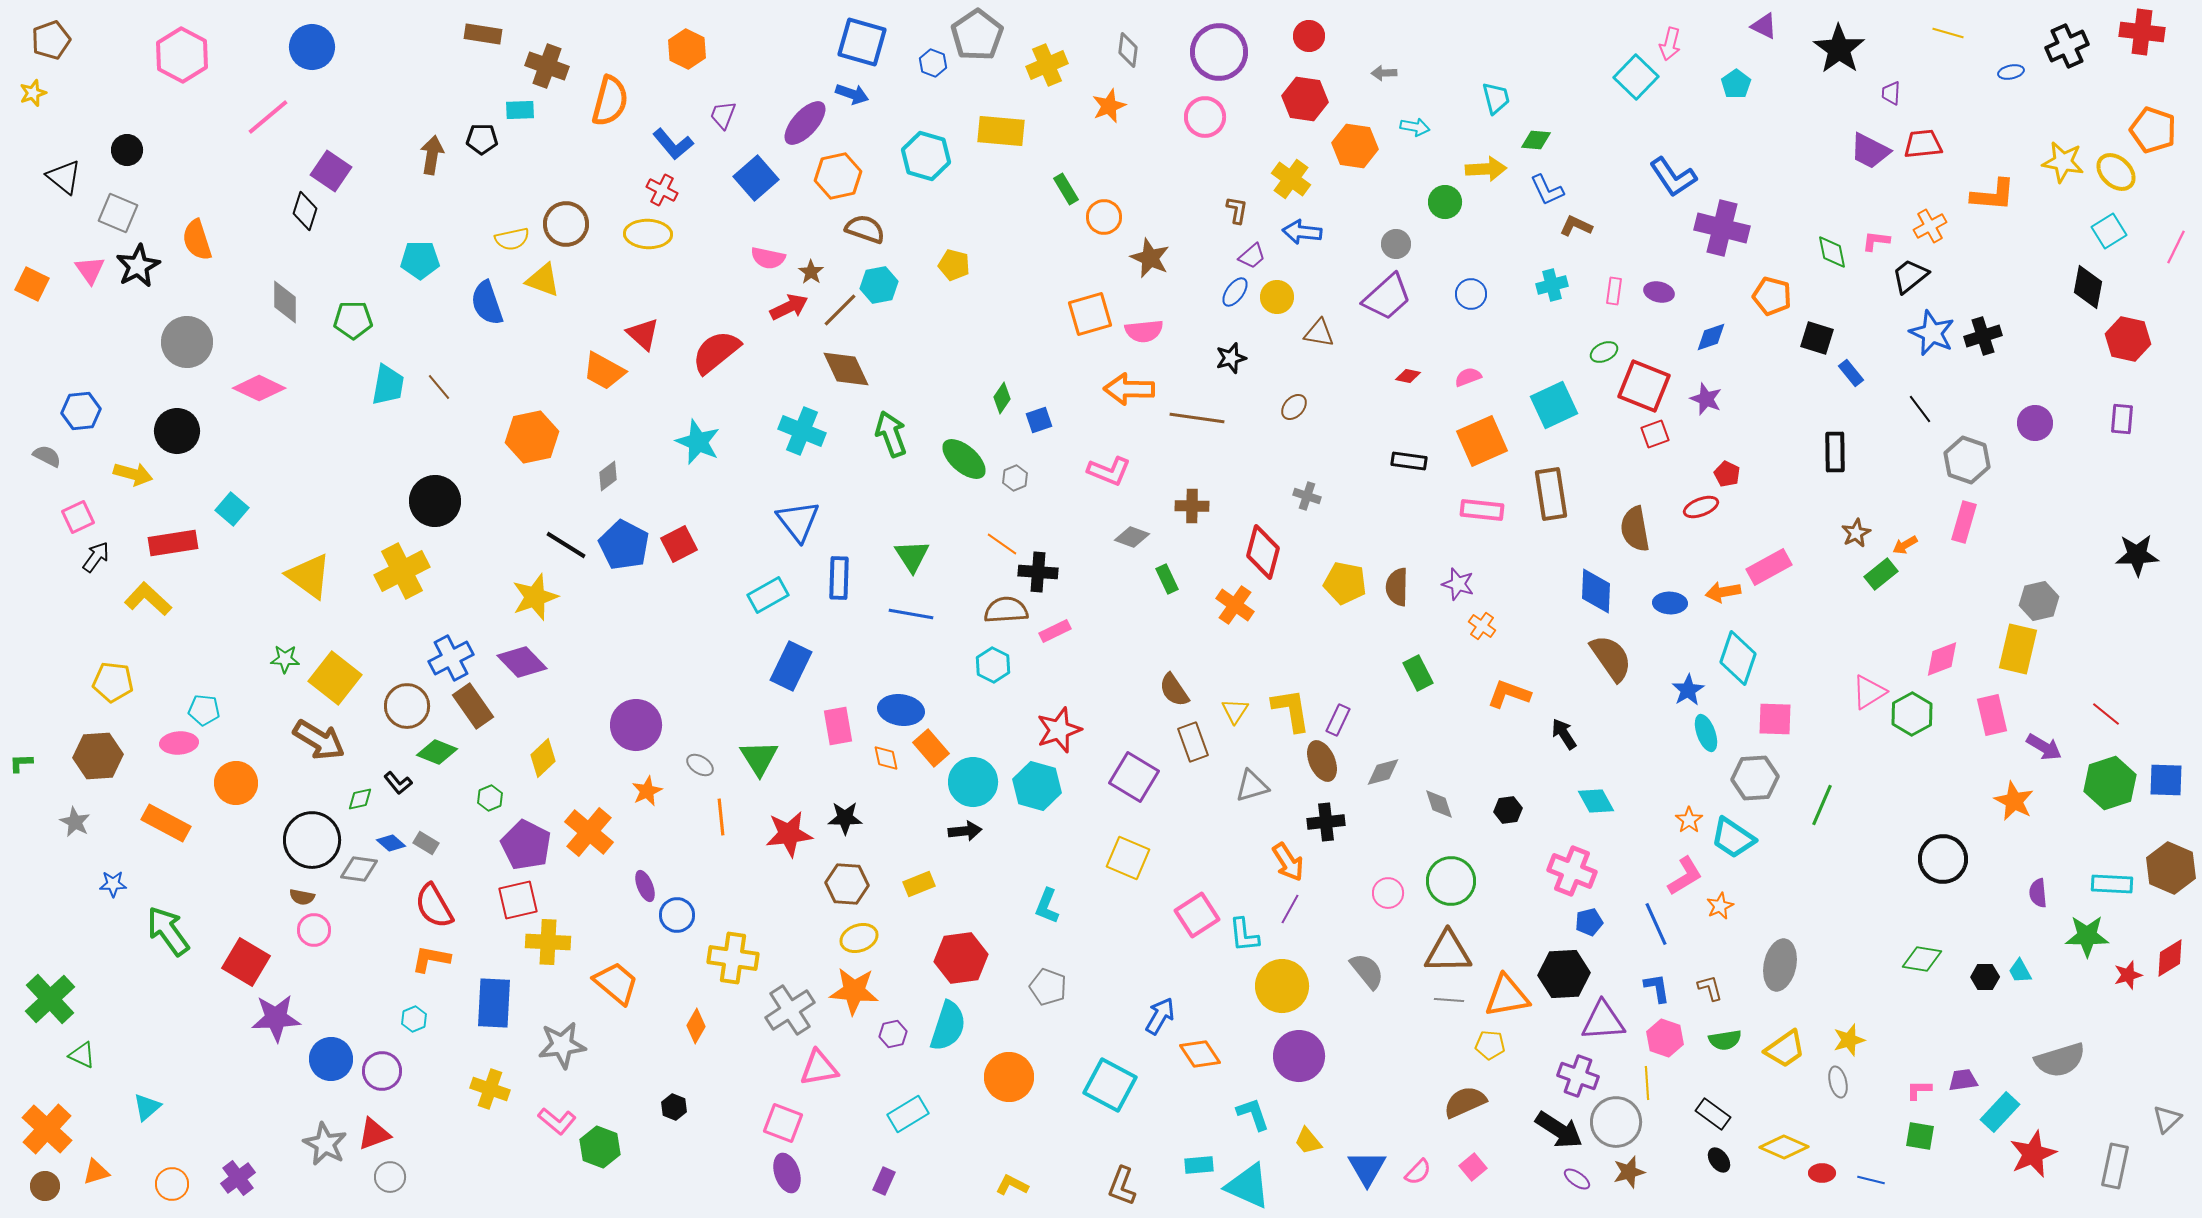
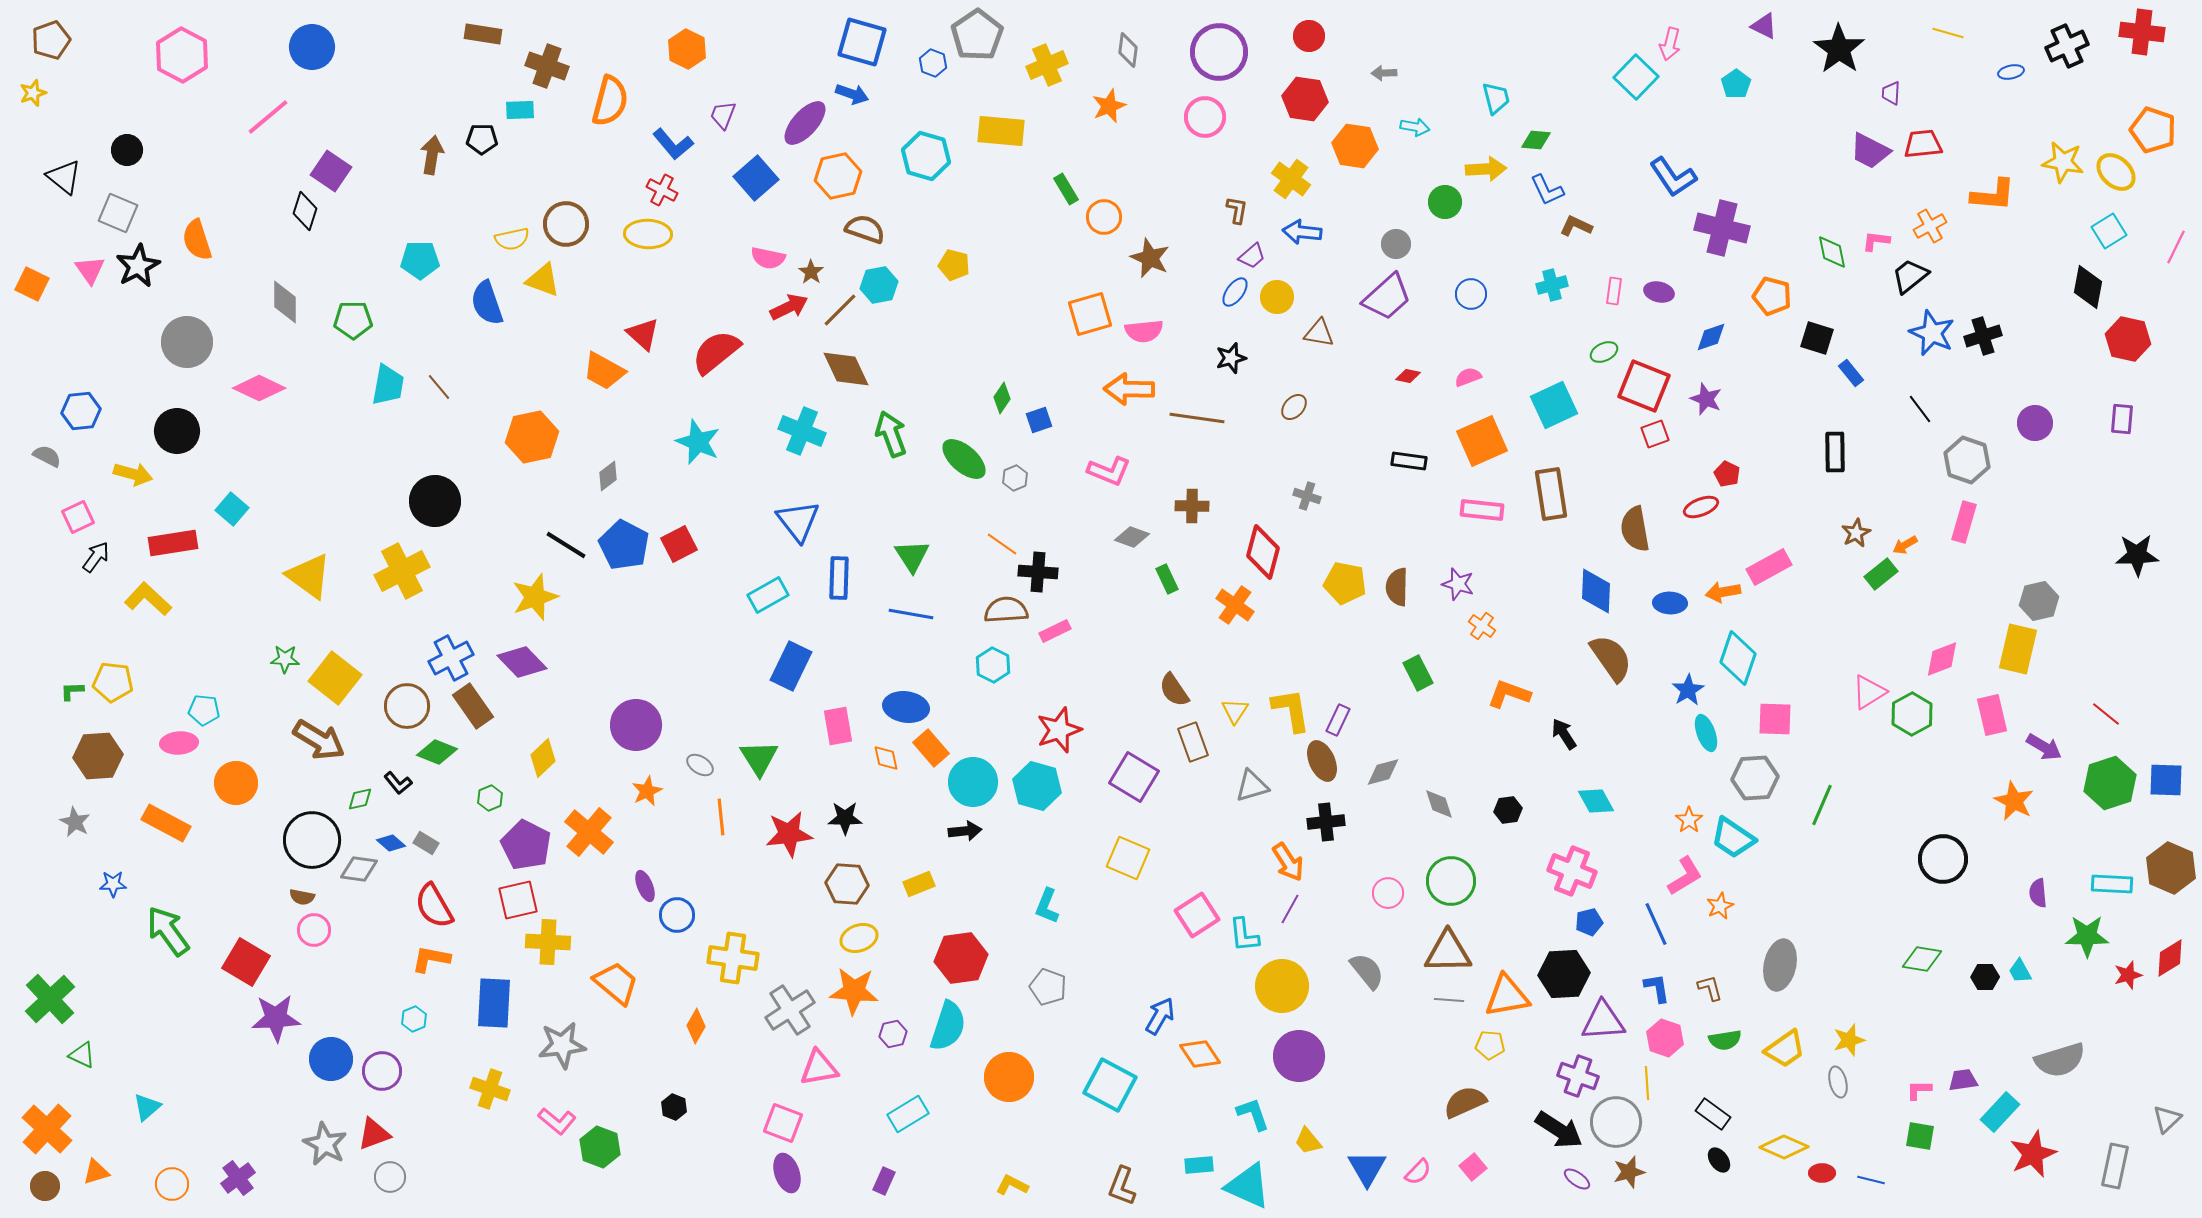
blue ellipse at (901, 710): moved 5 px right, 3 px up
green L-shape at (21, 763): moved 51 px right, 72 px up
